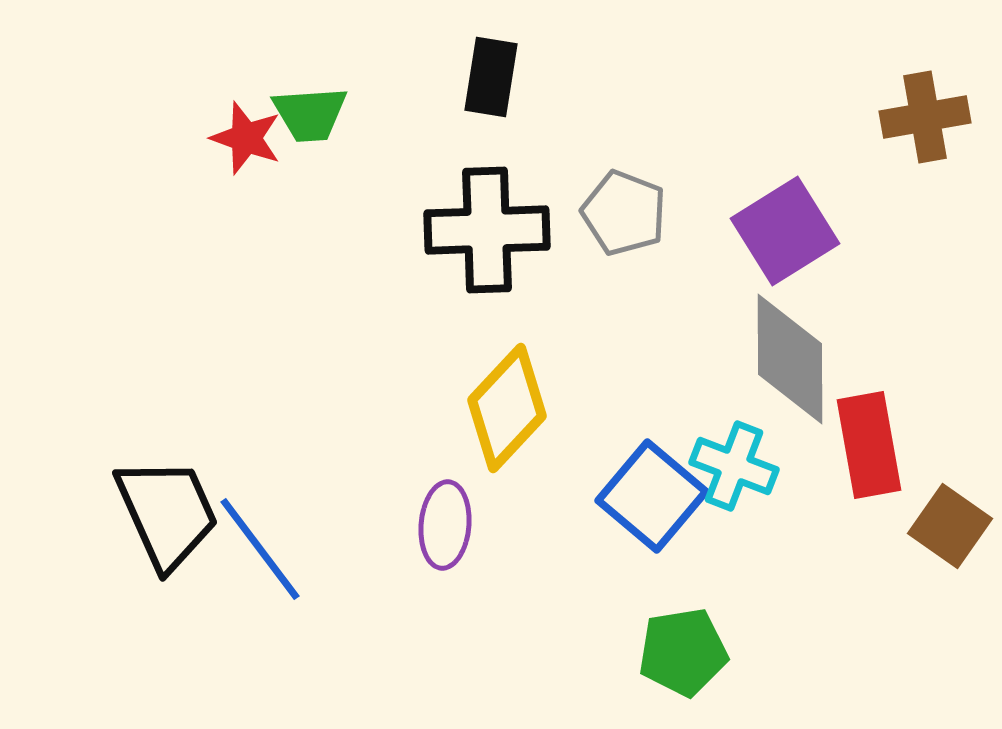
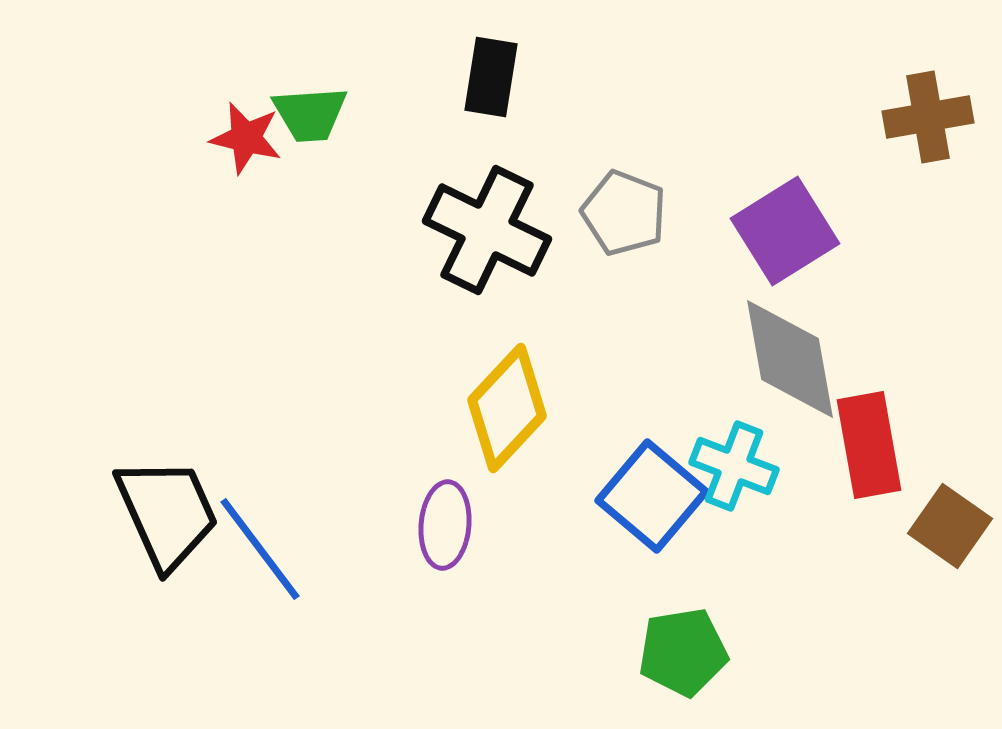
brown cross: moved 3 px right
red star: rotated 6 degrees counterclockwise
black cross: rotated 28 degrees clockwise
gray diamond: rotated 10 degrees counterclockwise
